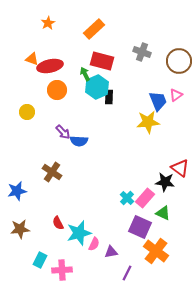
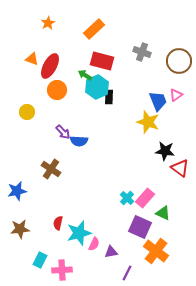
red ellipse: rotated 50 degrees counterclockwise
green arrow: moved 1 px down; rotated 32 degrees counterclockwise
yellow star: rotated 25 degrees clockwise
brown cross: moved 1 px left, 3 px up
black star: moved 31 px up
red semicircle: rotated 40 degrees clockwise
